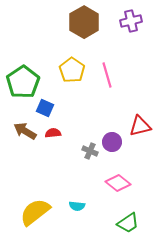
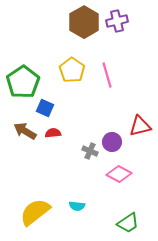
purple cross: moved 14 px left
pink diamond: moved 1 px right, 9 px up; rotated 10 degrees counterclockwise
